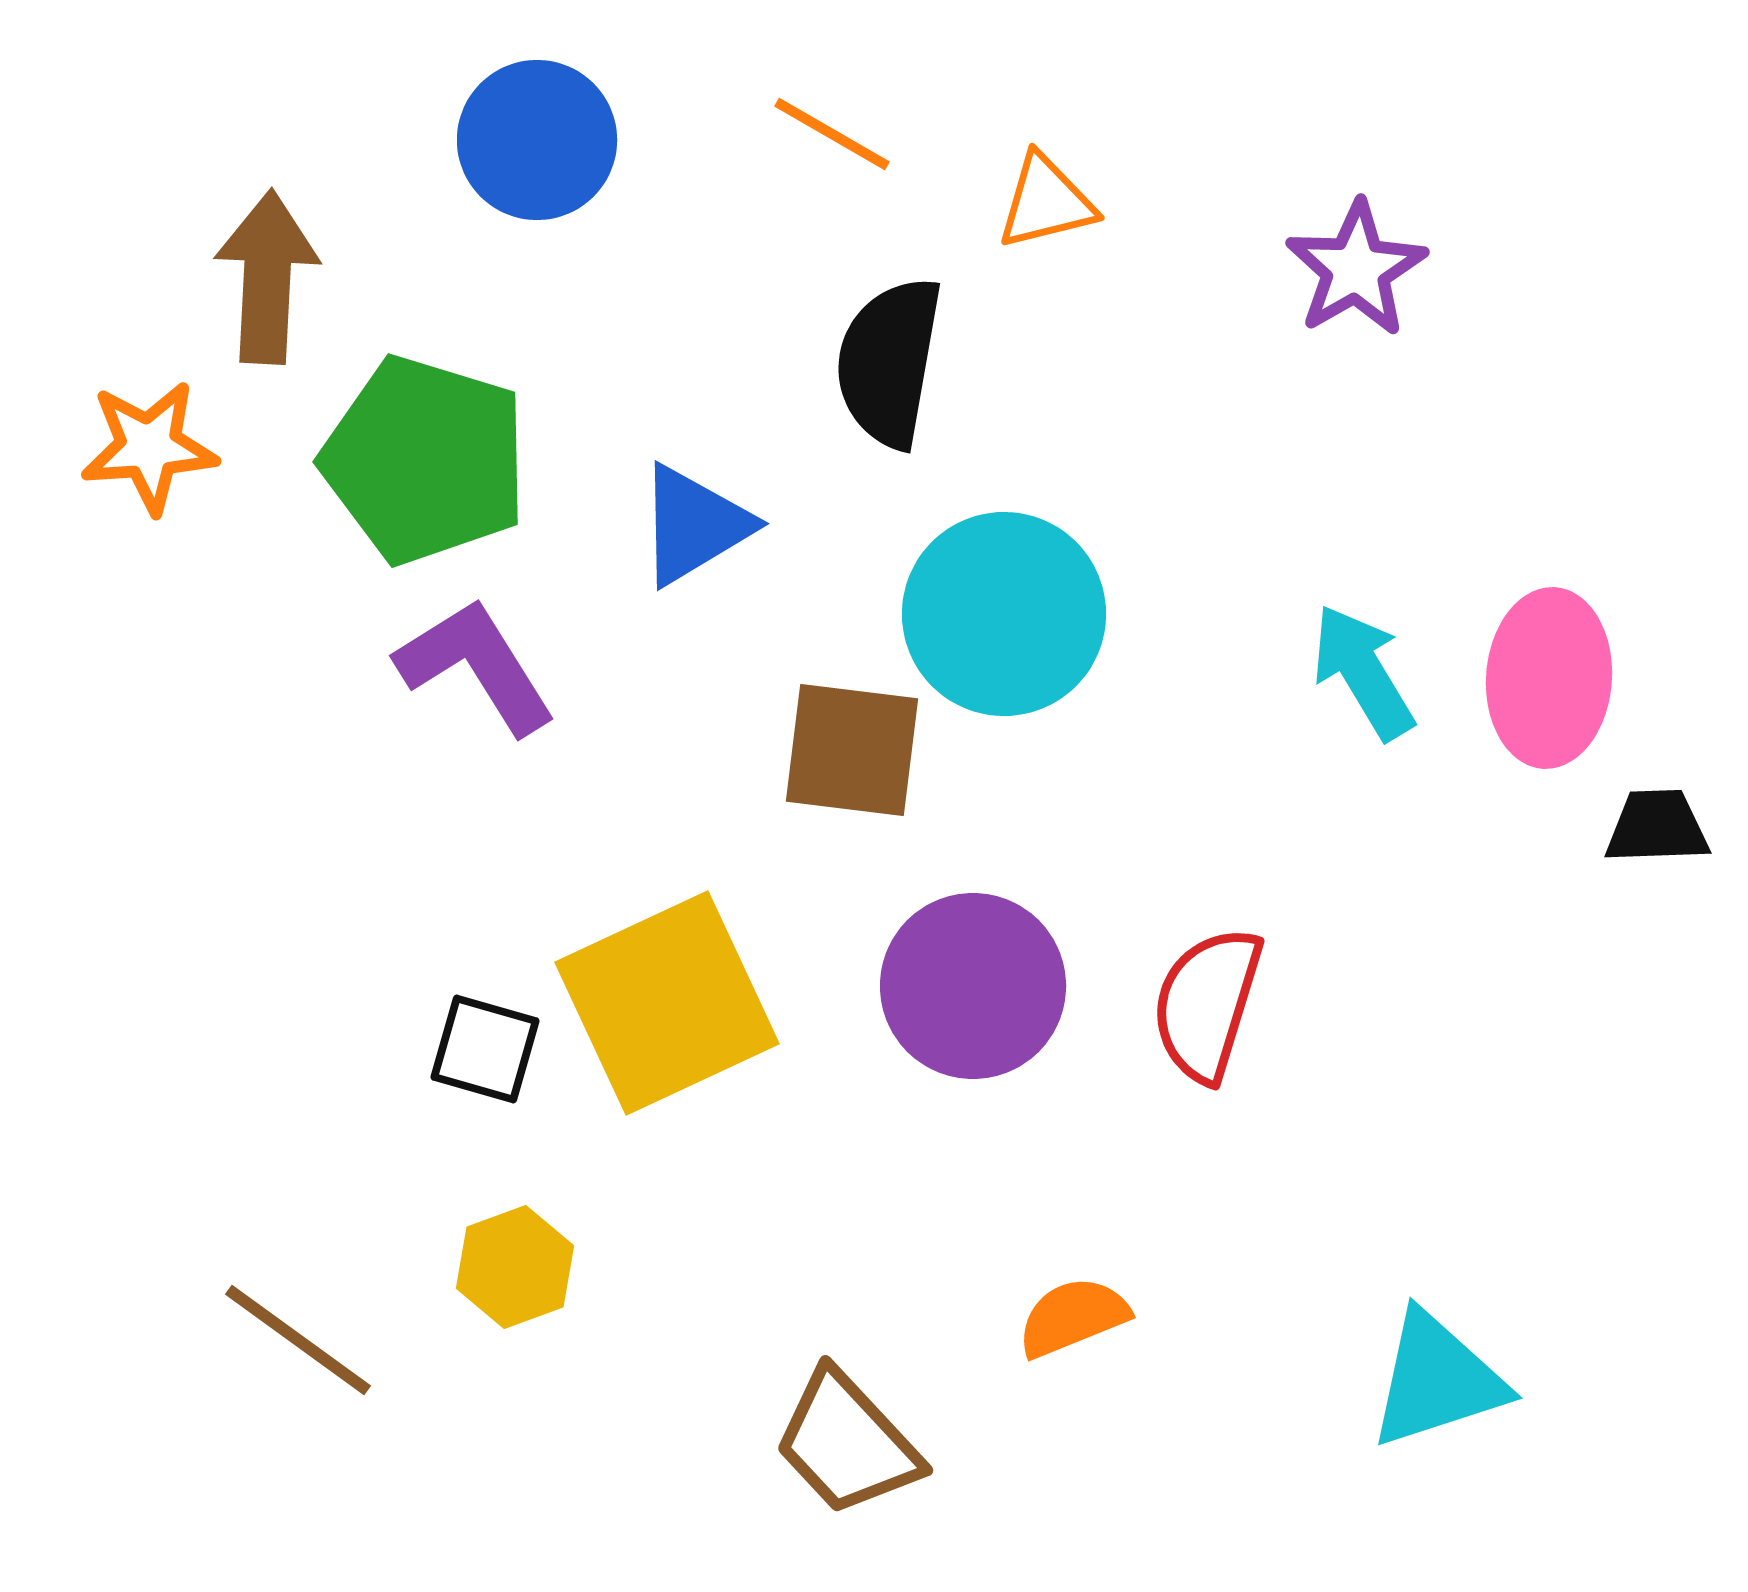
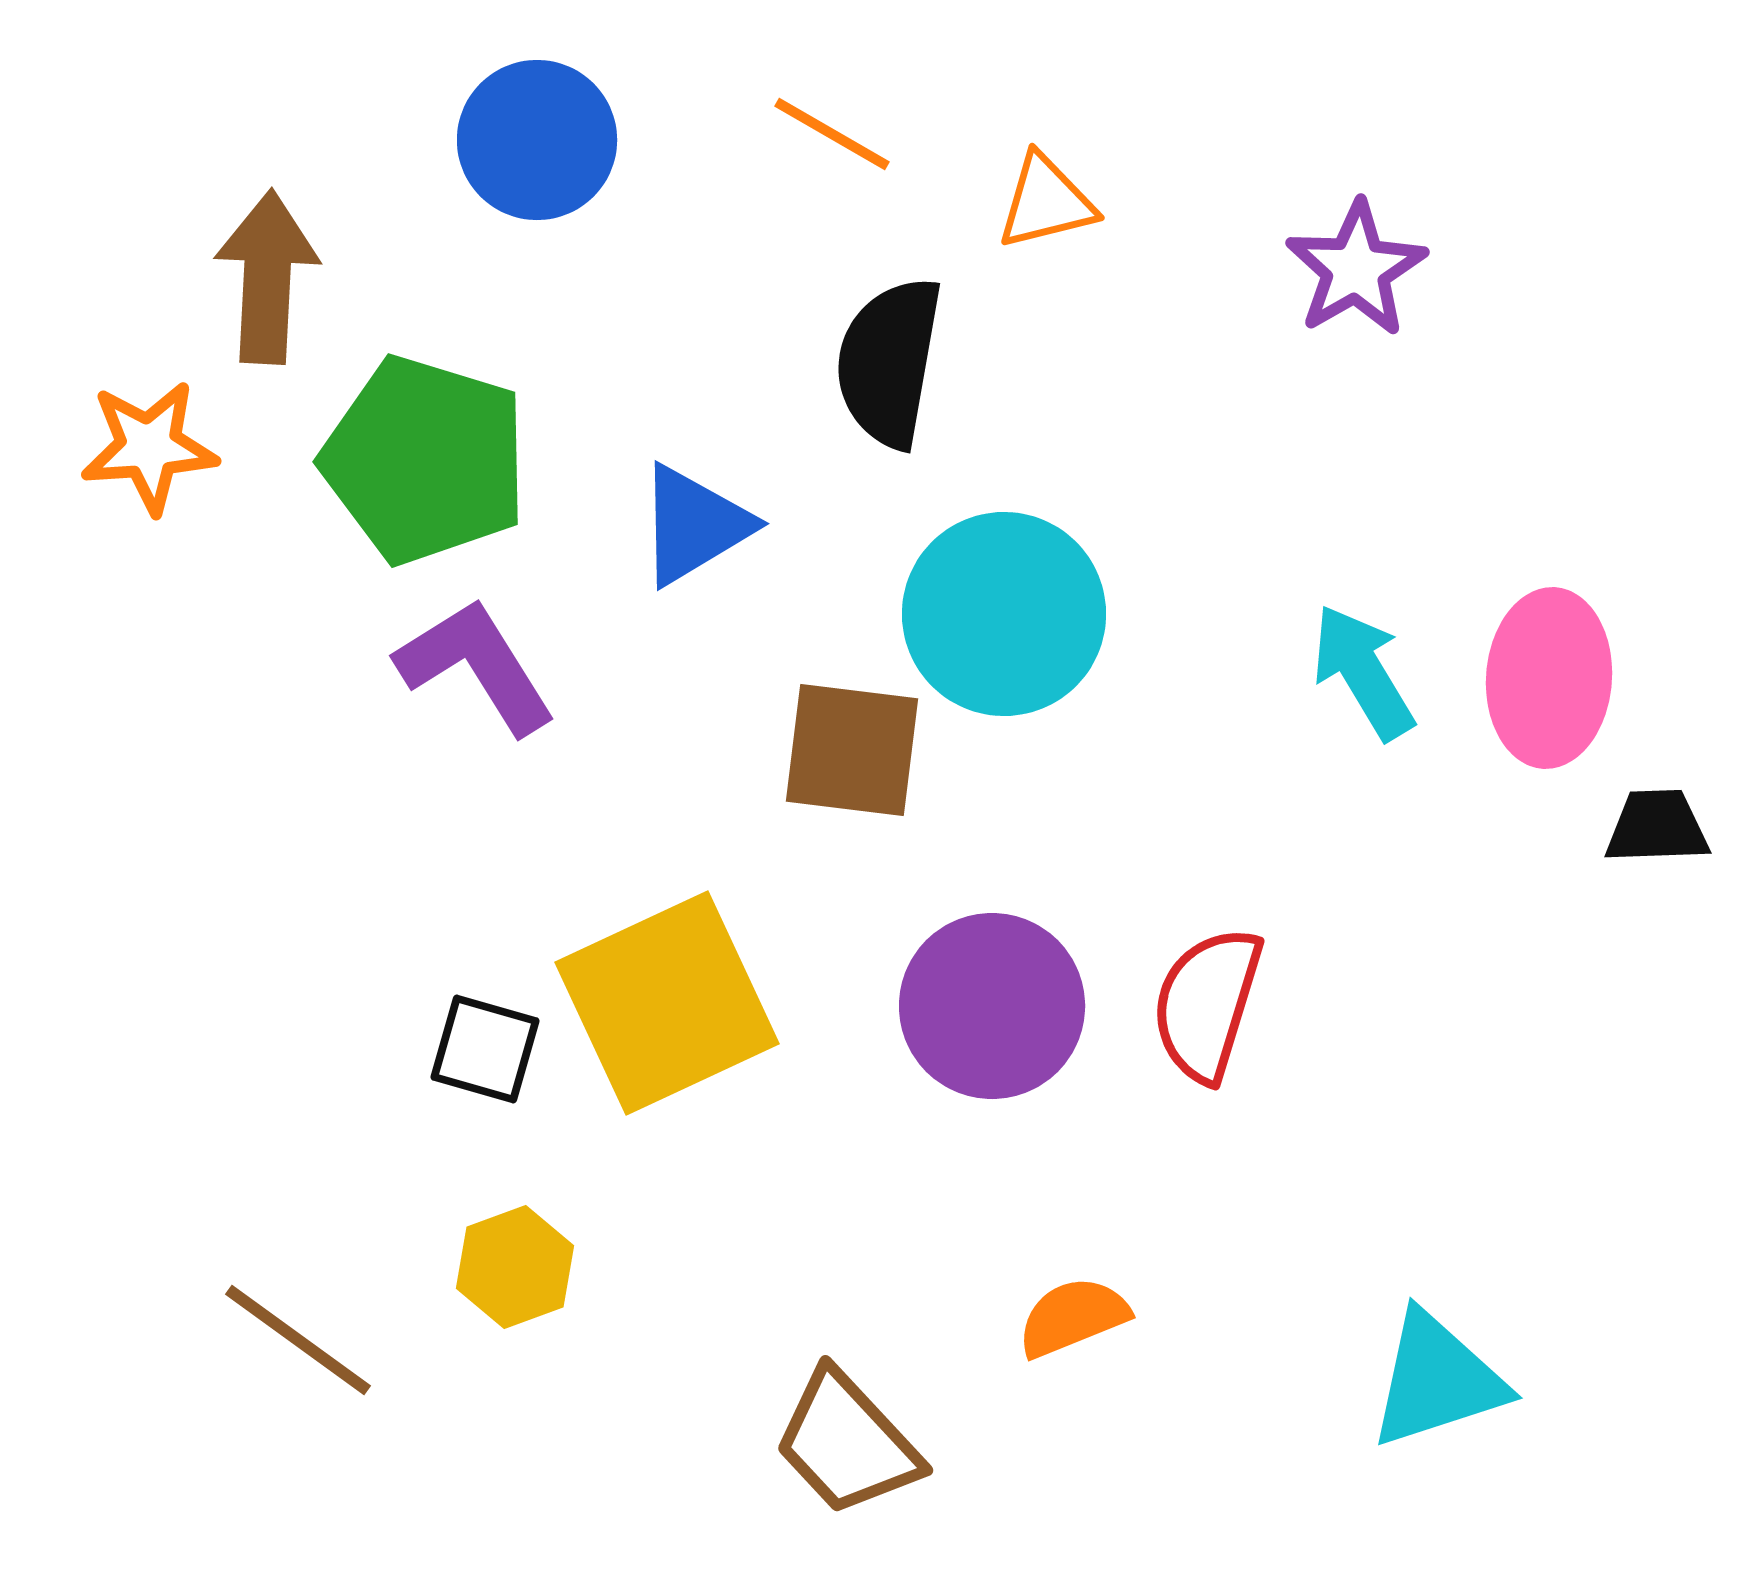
purple circle: moved 19 px right, 20 px down
